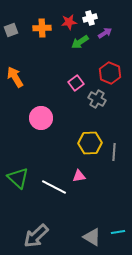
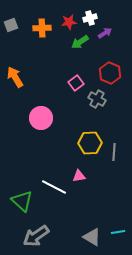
gray square: moved 5 px up
green triangle: moved 4 px right, 23 px down
gray arrow: rotated 8 degrees clockwise
